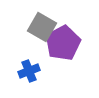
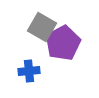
blue cross: rotated 15 degrees clockwise
